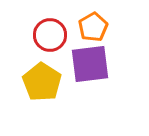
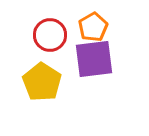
purple square: moved 4 px right, 5 px up
